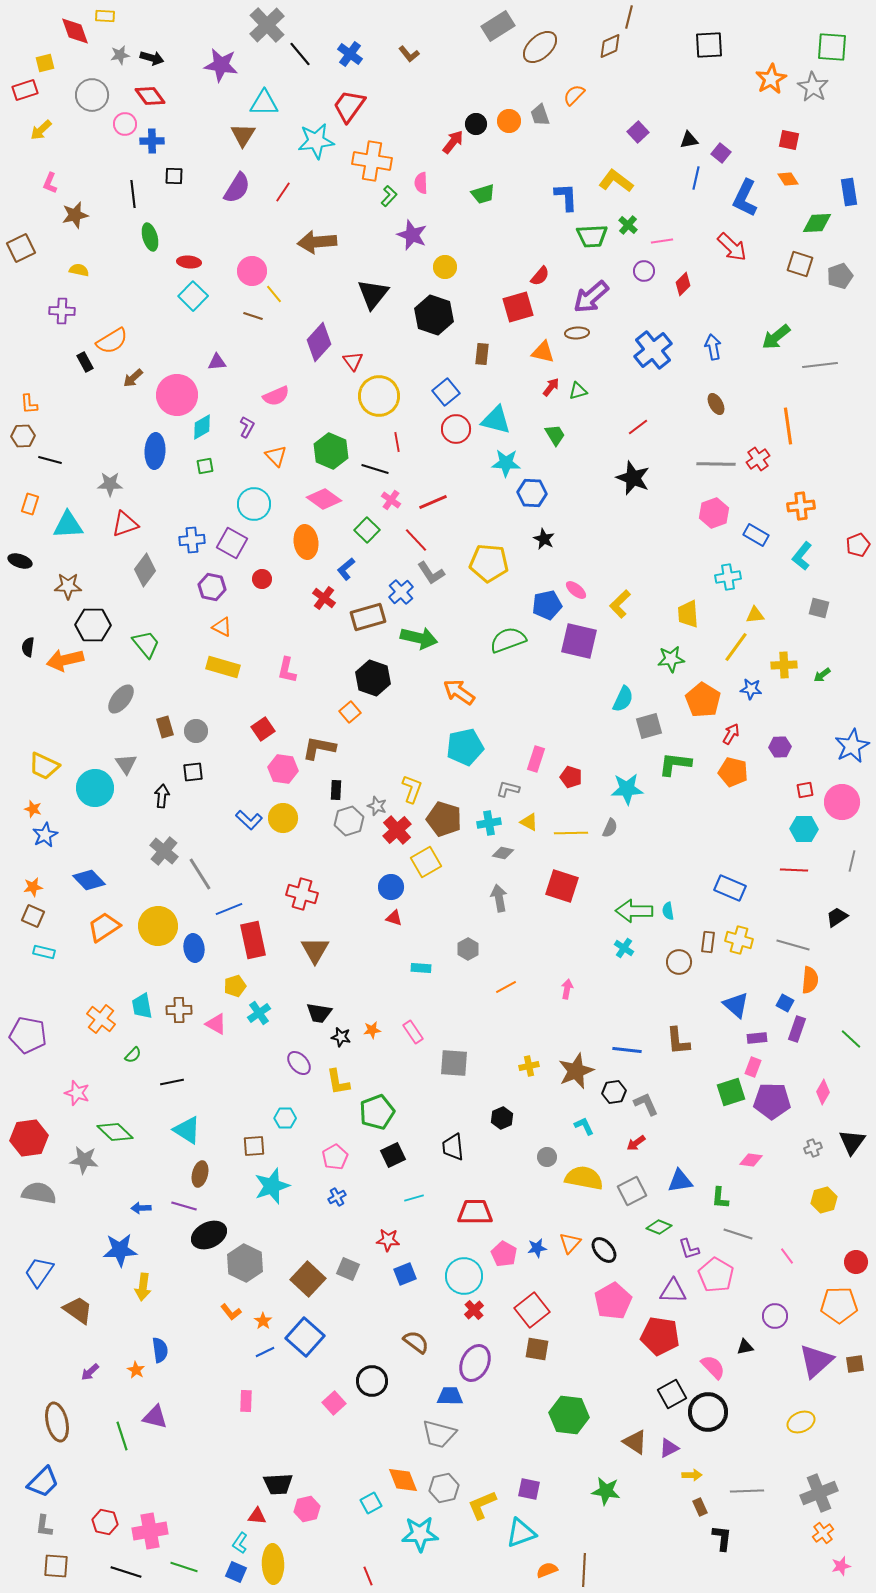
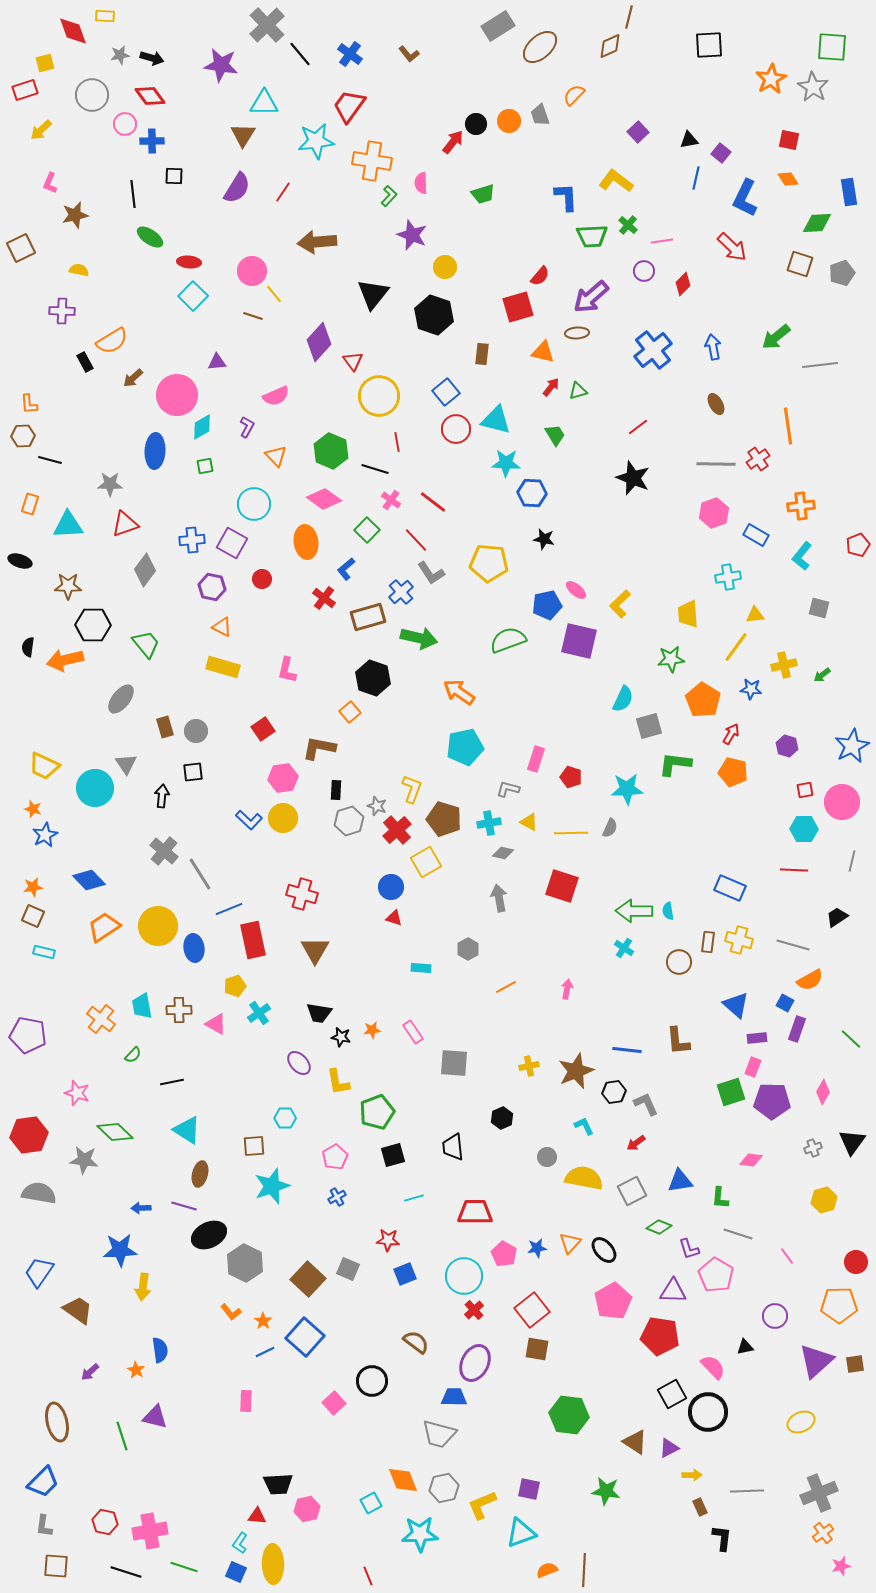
red diamond at (75, 31): moved 2 px left
green ellipse at (150, 237): rotated 40 degrees counterclockwise
gray pentagon at (840, 276): moved 2 px right, 3 px up
red line at (433, 502): rotated 60 degrees clockwise
black star at (544, 539): rotated 15 degrees counterclockwise
yellow cross at (784, 665): rotated 10 degrees counterclockwise
purple hexagon at (780, 747): moved 7 px right, 1 px up; rotated 20 degrees clockwise
pink hexagon at (283, 769): moved 9 px down; rotated 16 degrees counterclockwise
orange semicircle at (810, 980): rotated 56 degrees clockwise
red hexagon at (29, 1138): moved 3 px up
black square at (393, 1155): rotated 10 degrees clockwise
blue trapezoid at (450, 1396): moved 4 px right, 1 px down
